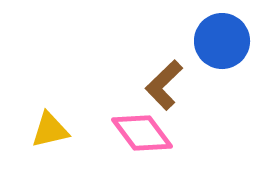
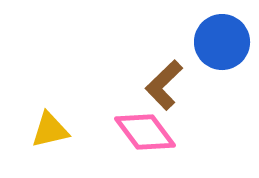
blue circle: moved 1 px down
pink diamond: moved 3 px right, 1 px up
